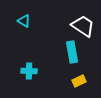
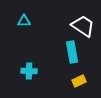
cyan triangle: rotated 32 degrees counterclockwise
